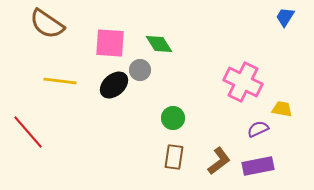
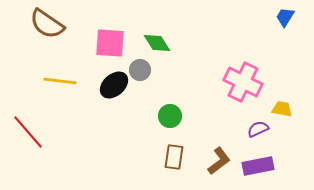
green diamond: moved 2 px left, 1 px up
green circle: moved 3 px left, 2 px up
